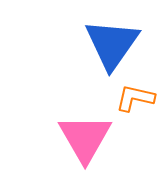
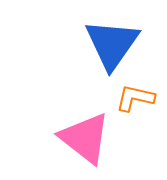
pink triangle: rotated 22 degrees counterclockwise
